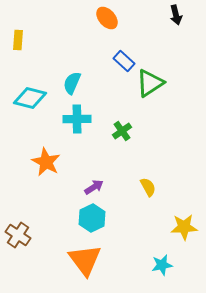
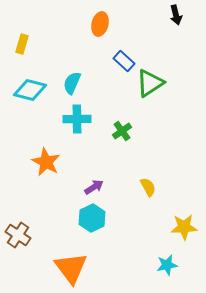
orange ellipse: moved 7 px left, 6 px down; rotated 55 degrees clockwise
yellow rectangle: moved 4 px right, 4 px down; rotated 12 degrees clockwise
cyan diamond: moved 8 px up
orange triangle: moved 14 px left, 8 px down
cyan star: moved 5 px right
